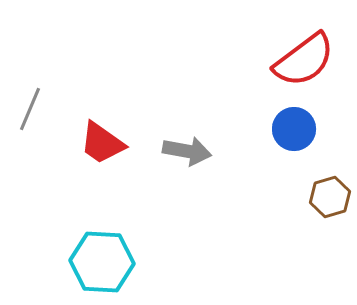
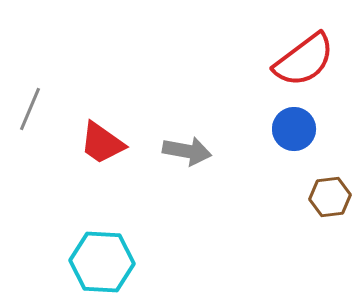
brown hexagon: rotated 9 degrees clockwise
